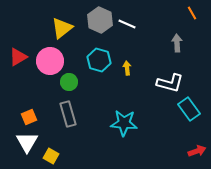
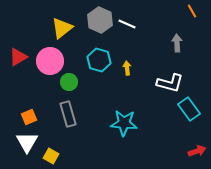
orange line: moved 2 px up
